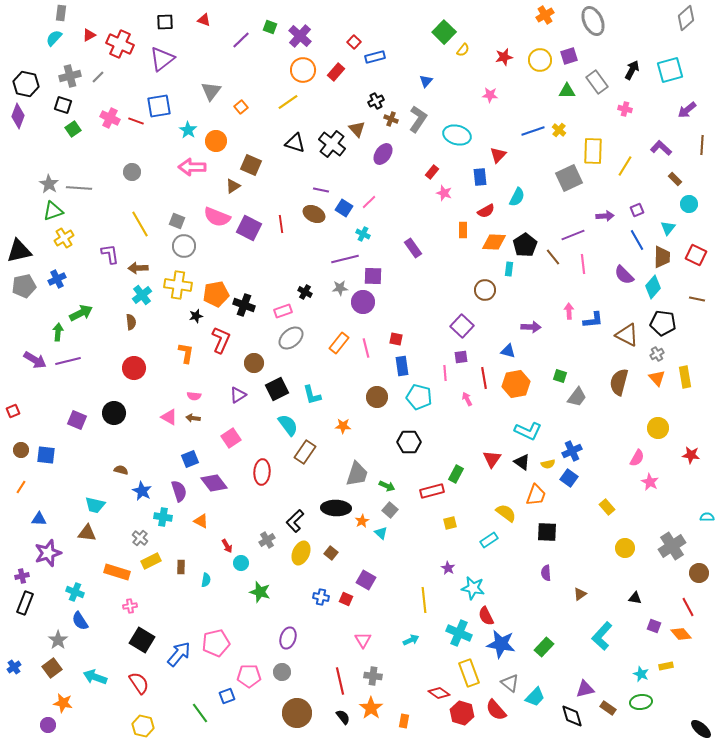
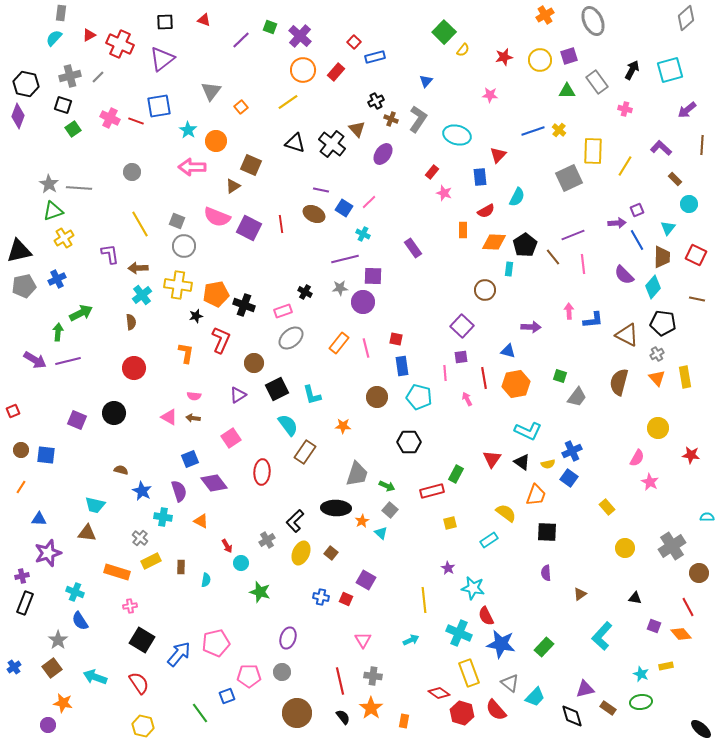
purple arrow at (605, 216): moved 12 px right, 7 px down
